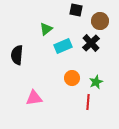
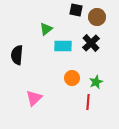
brown circle: moved 3 px left, 4 px up
cyan rectangle: rotated 24 degrees clockwise
pink triangle: rotated 36 degrees counterclockwise
